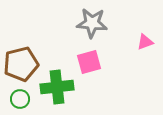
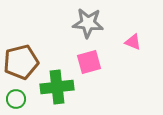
gray star: moved 4 px left
pink triangle: moved 12 px left; rotated 42 degrees clockwise
brown pentagon: moved 2 px up
green circle: moved 4 px left
